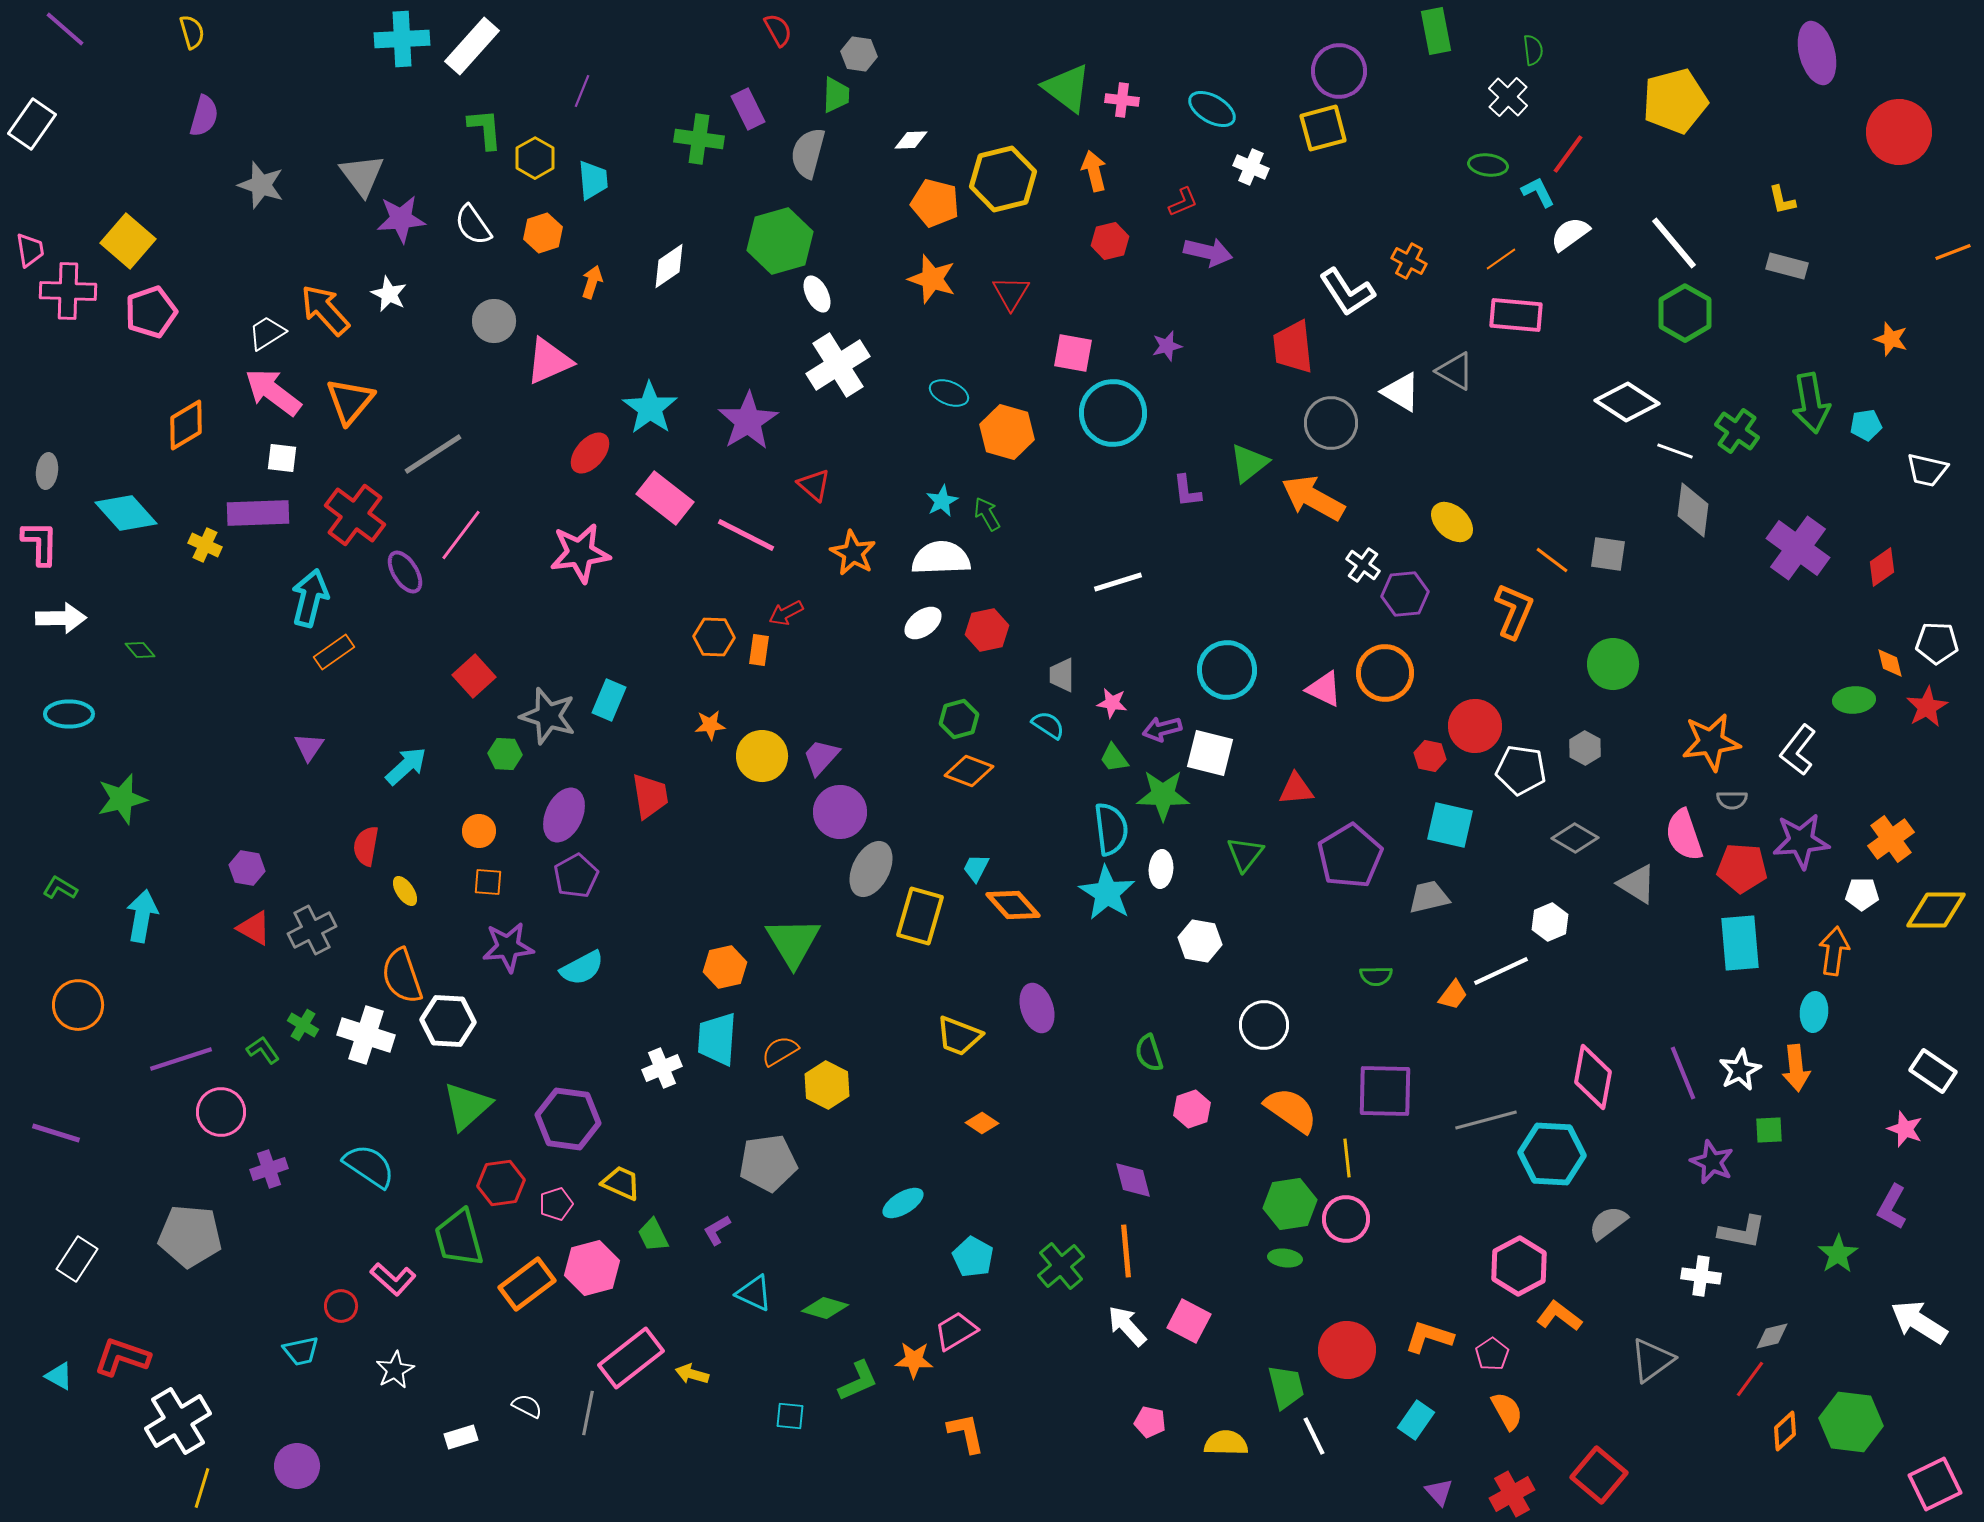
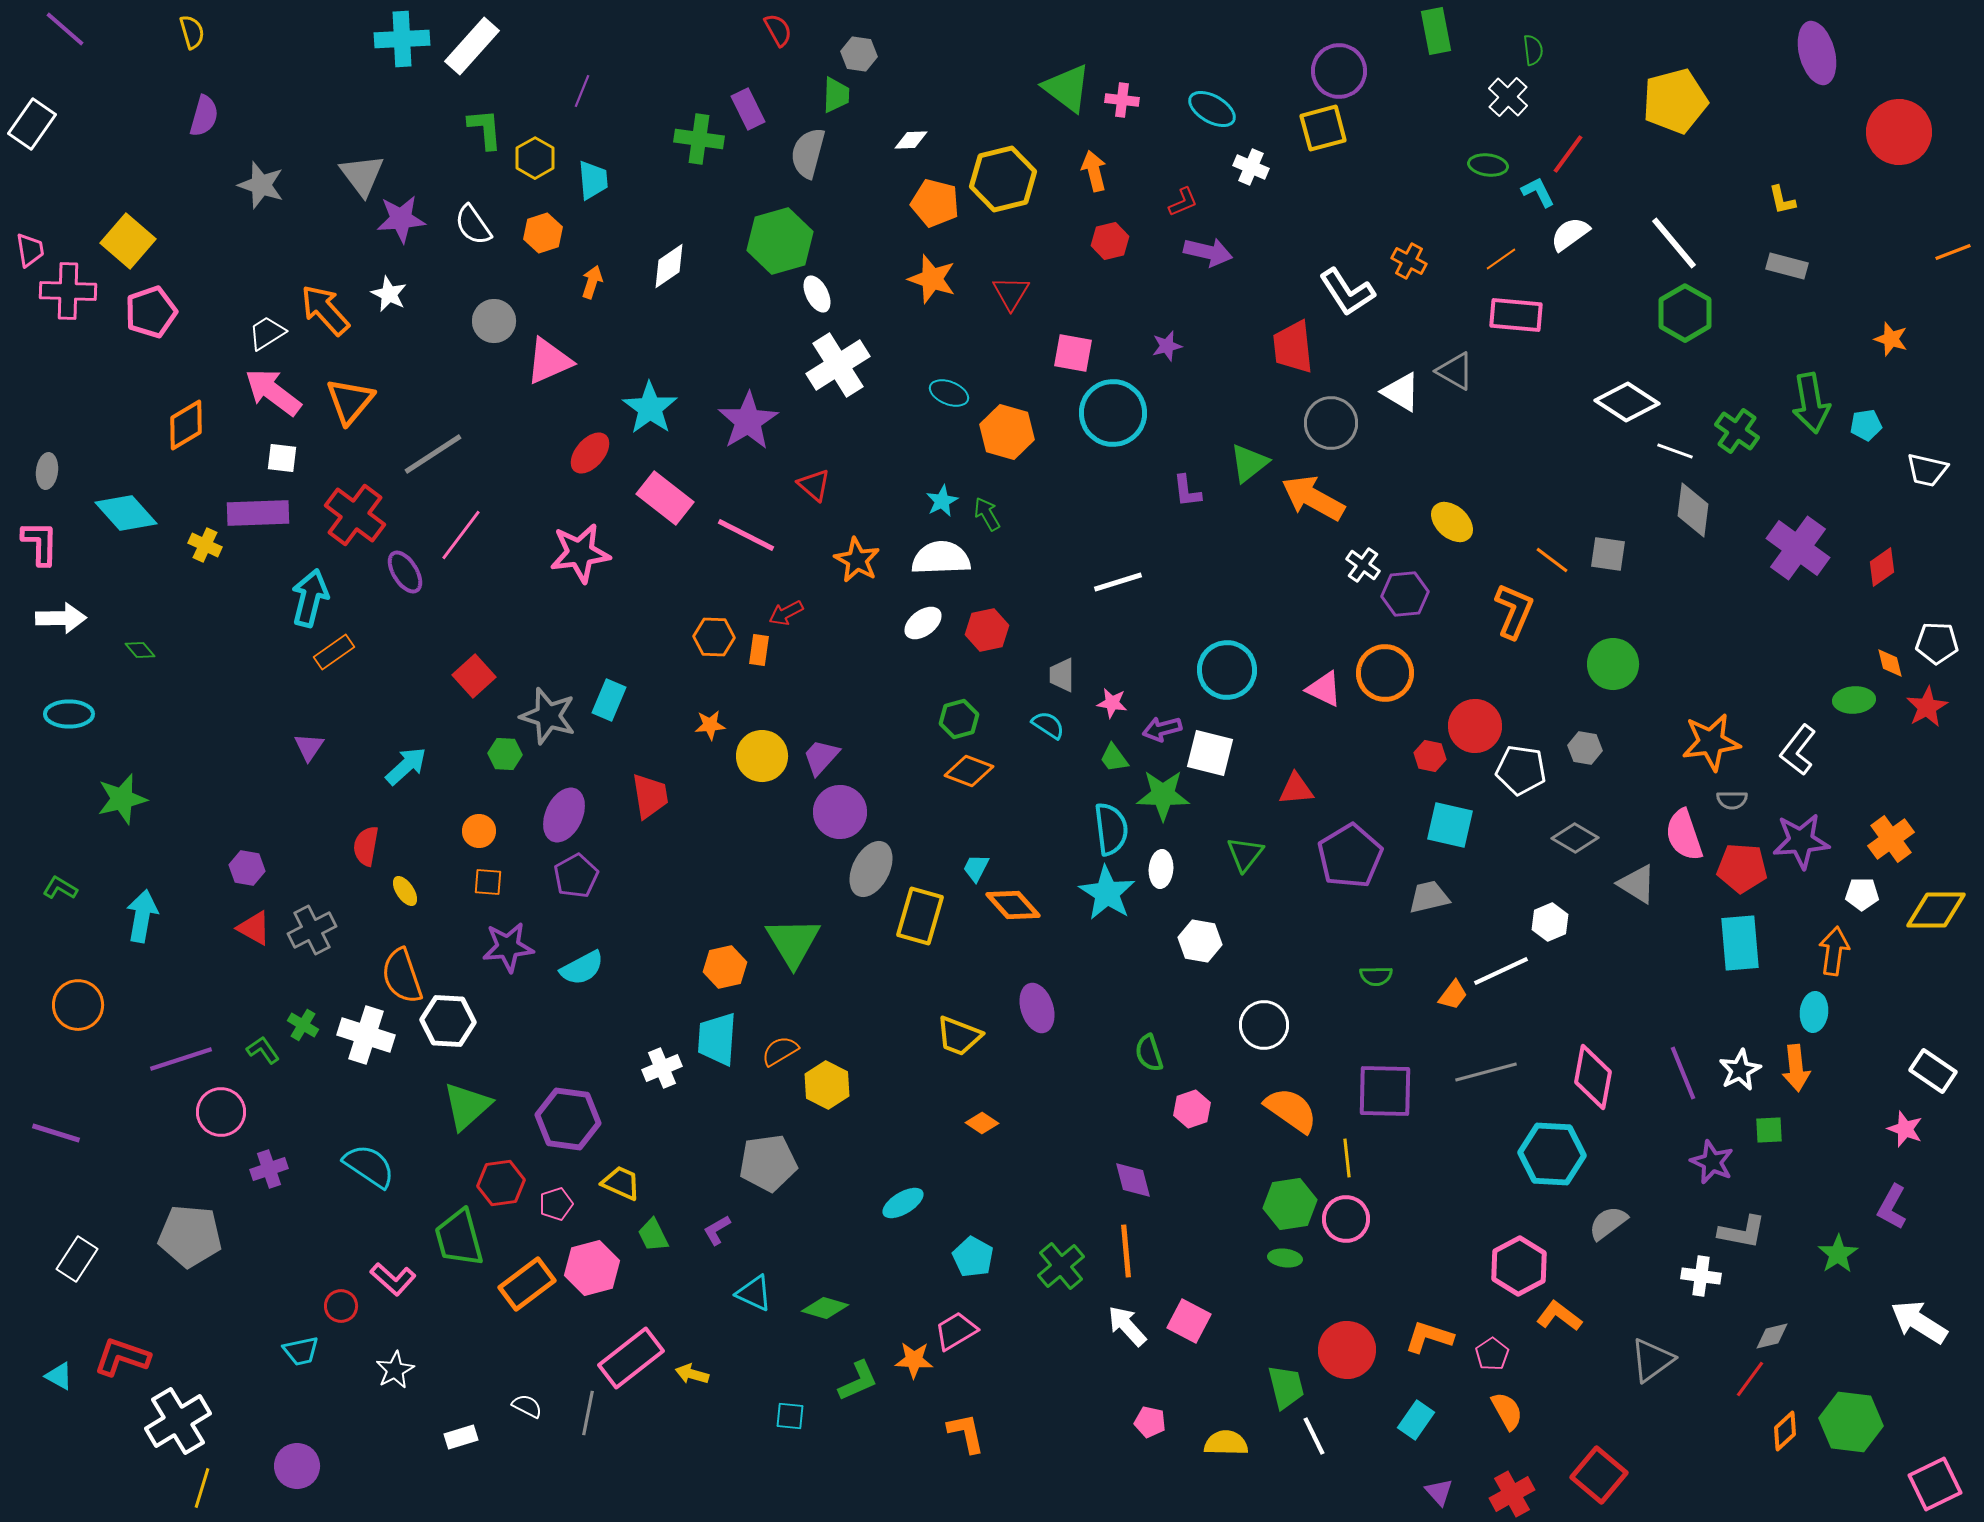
orange star at (853, 553): moved 4 px right, 7 px down
gray hexagon at (1585, 748): rotated 20 degrees counterclockwise
gray line at (1486, 1120): moved 48 px up
